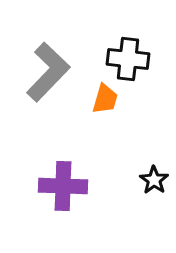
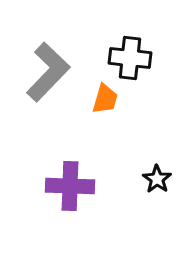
black cross: moved 2 px right, 1 px up
black star: moved 3 px right, 1 px up
purple cross: moved 7 px right
